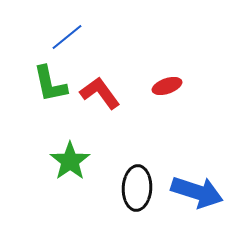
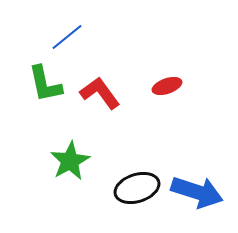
green L-shape: moved 5 px left
green star: rotated 6 degrees clockwise
black ellipse: rotated 69 degrees clockwise
